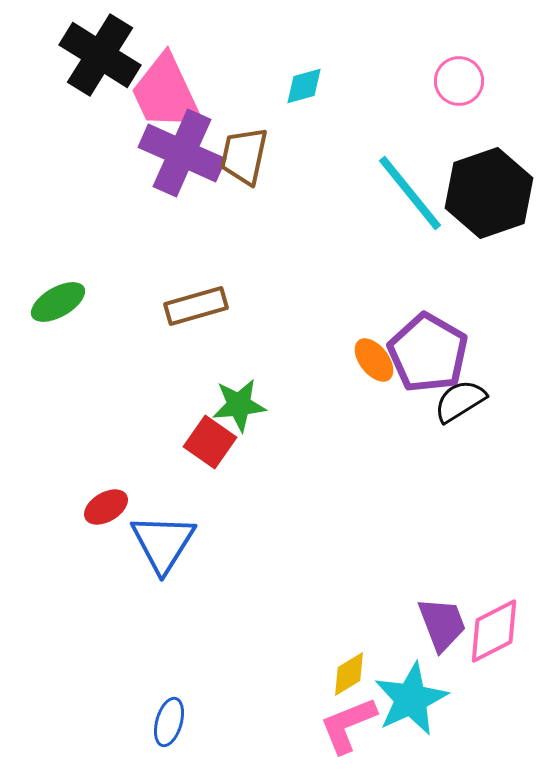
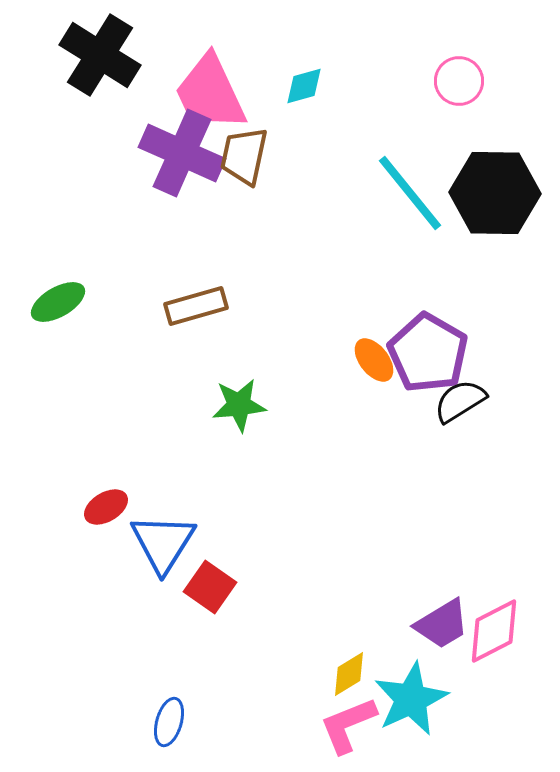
pink trapezoid: moved 44 px right
black hexagon: moved 6 px right; rotated 20 degrees clockwise
red square: moved 145 px down
purple trapezoid: rotated 80 degrees clockwise
